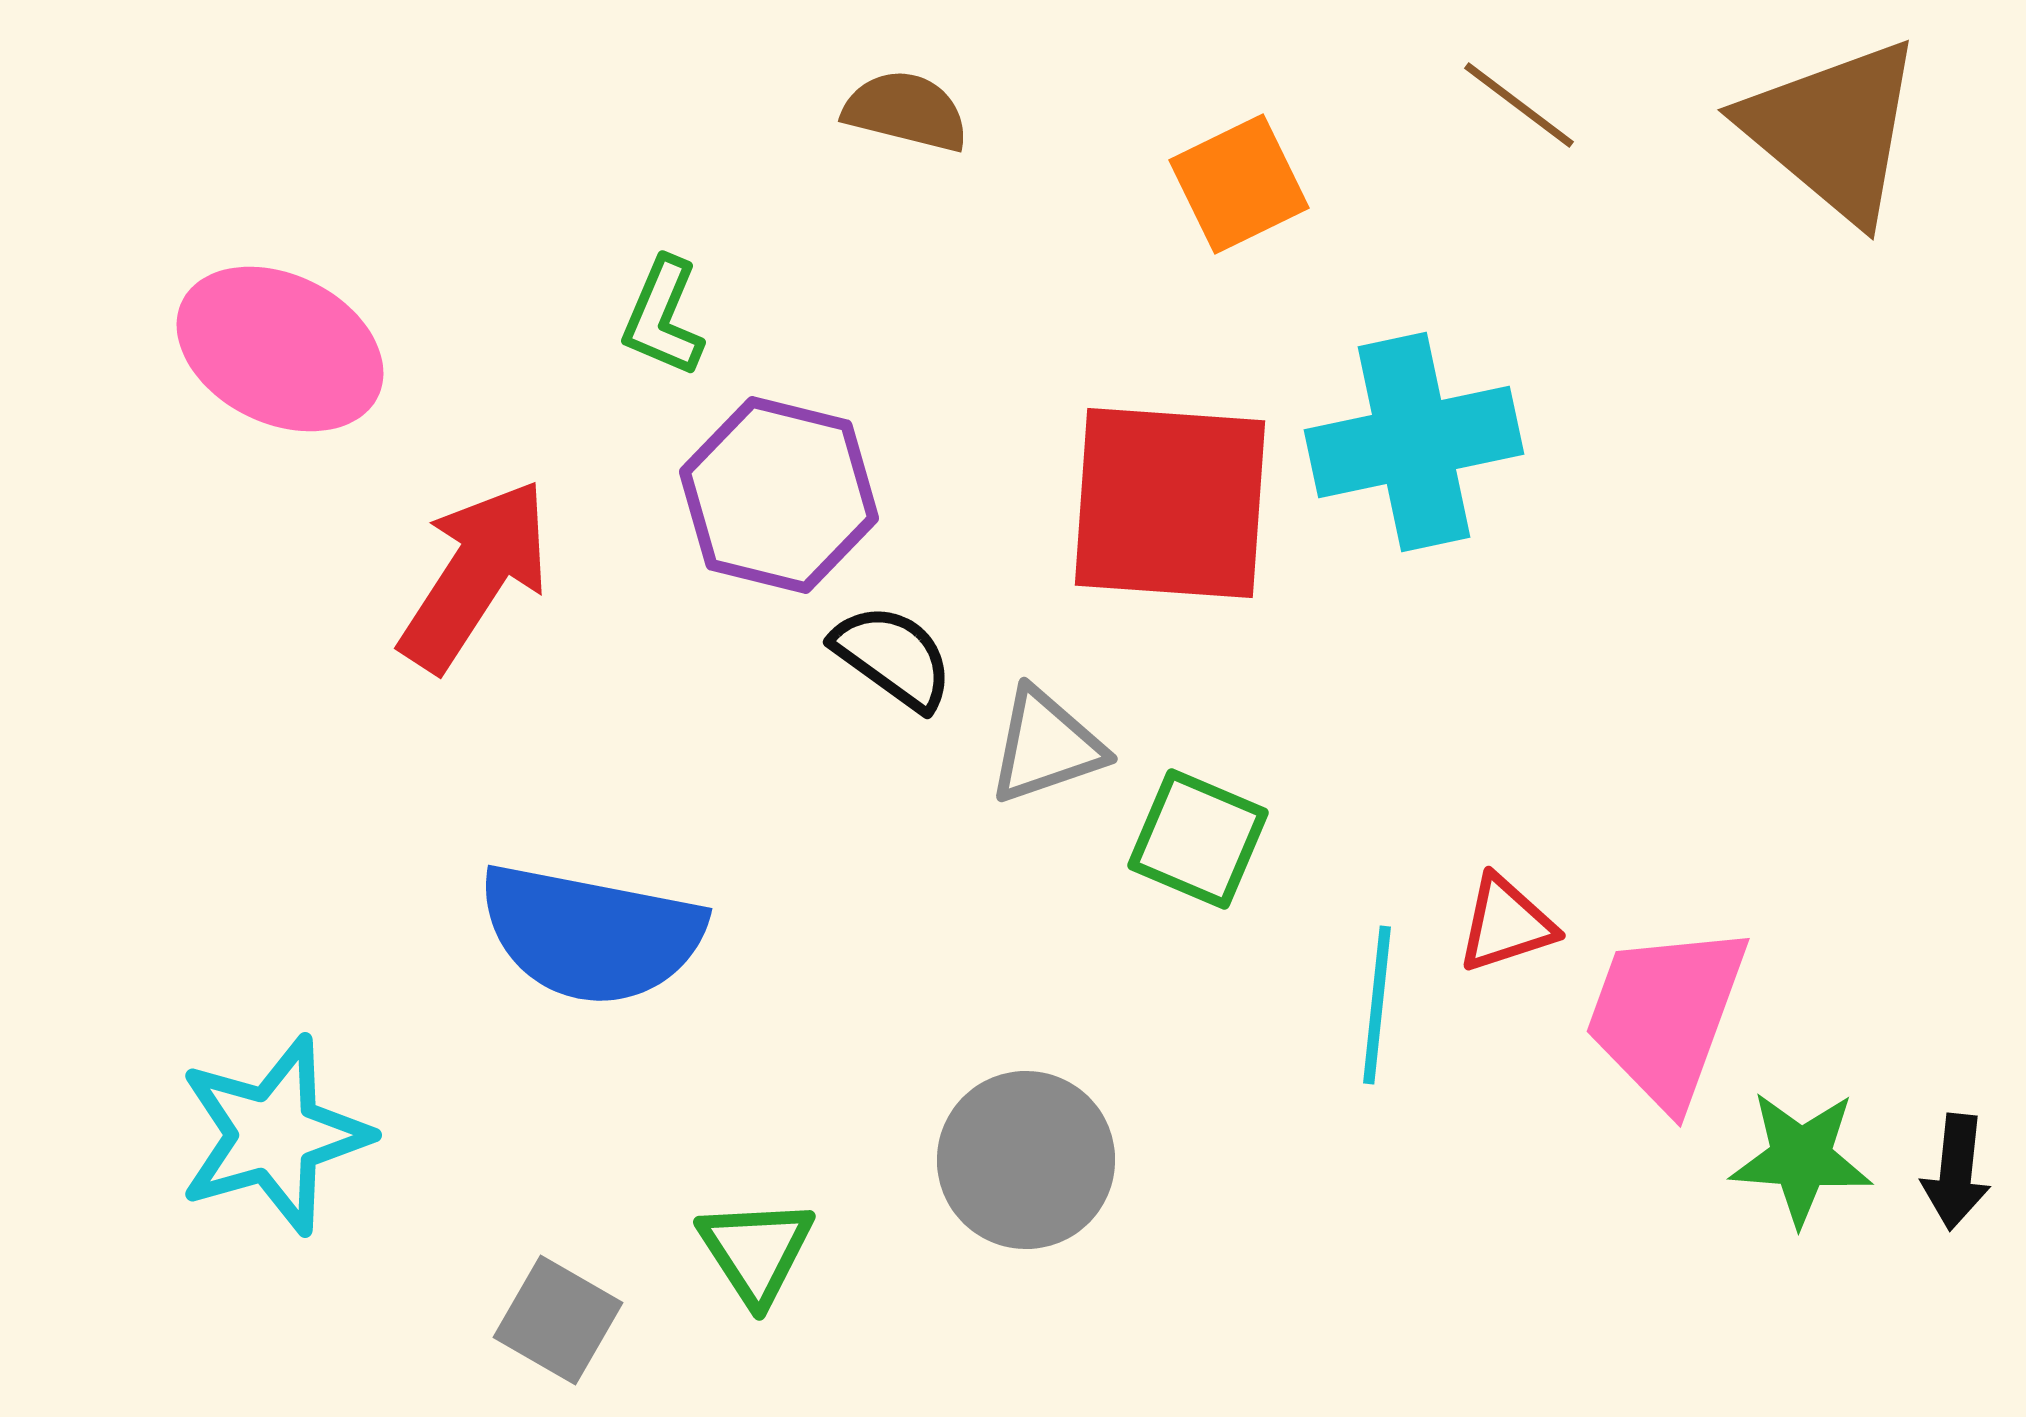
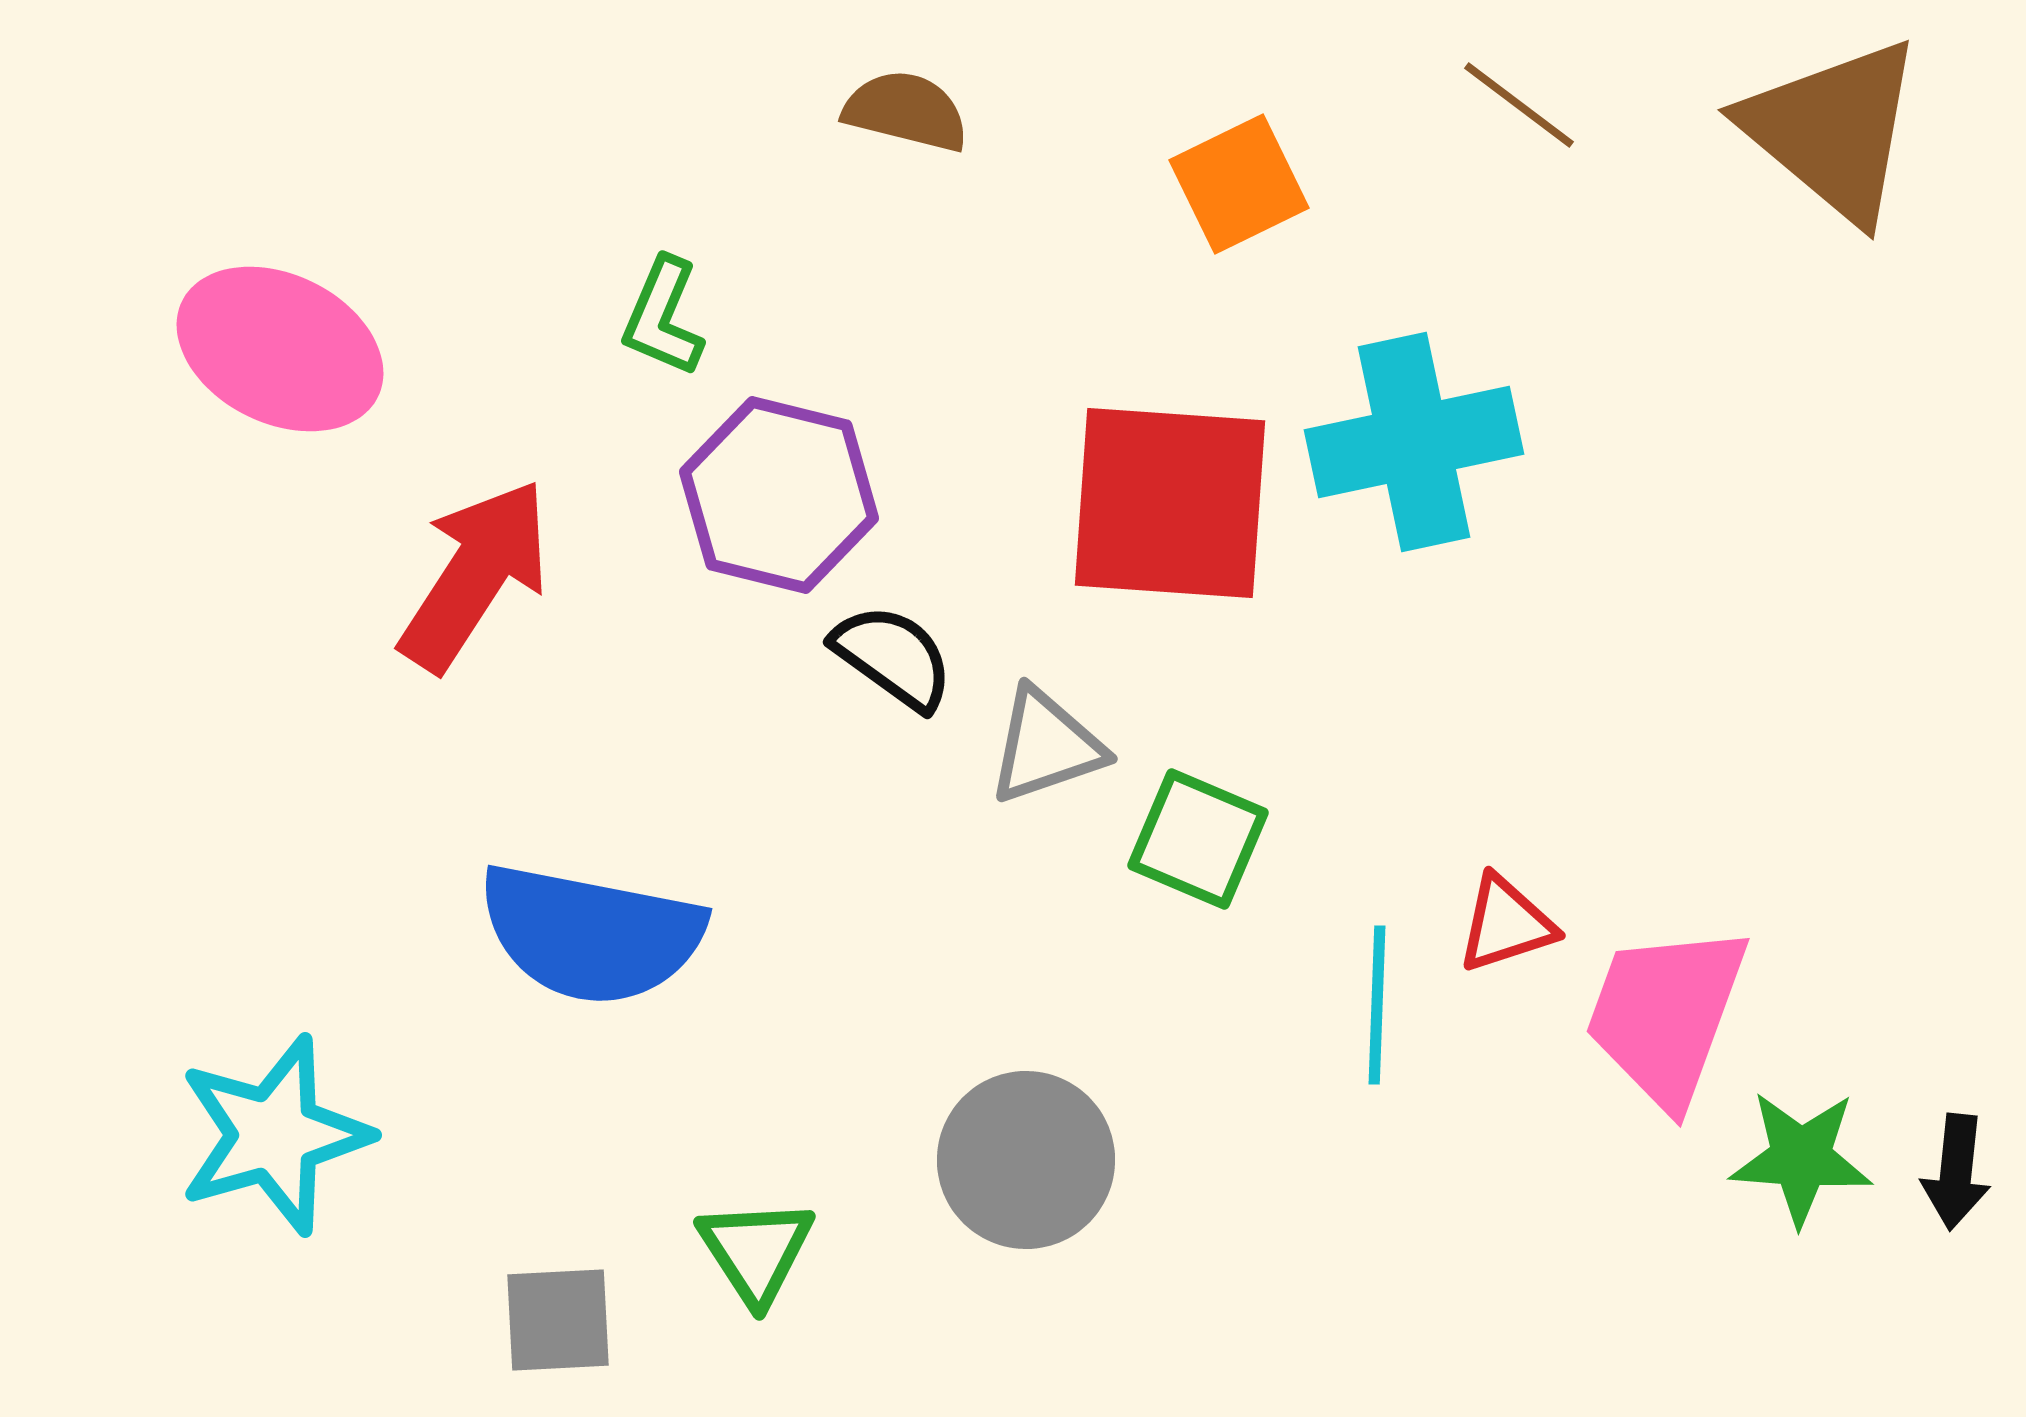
cyan line: rotated 4 degrees counterclockwise
gray square: rotated 33 degrees counterclockwise
